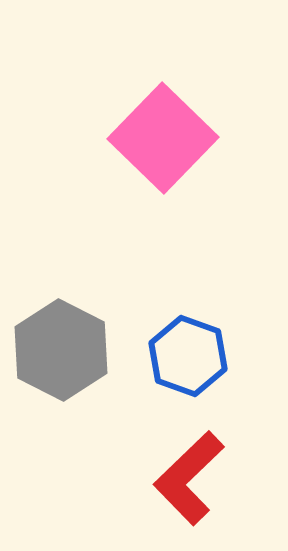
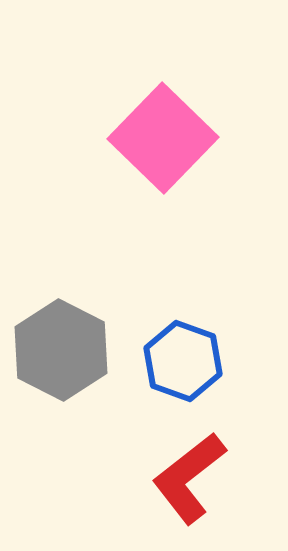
blue hexagon: moved 5 px left, 5 px down
red L-shape: rotated 6 degrees clockwise
